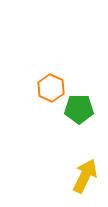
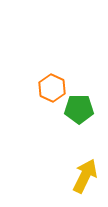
orange hexagon: moved 1 px right
